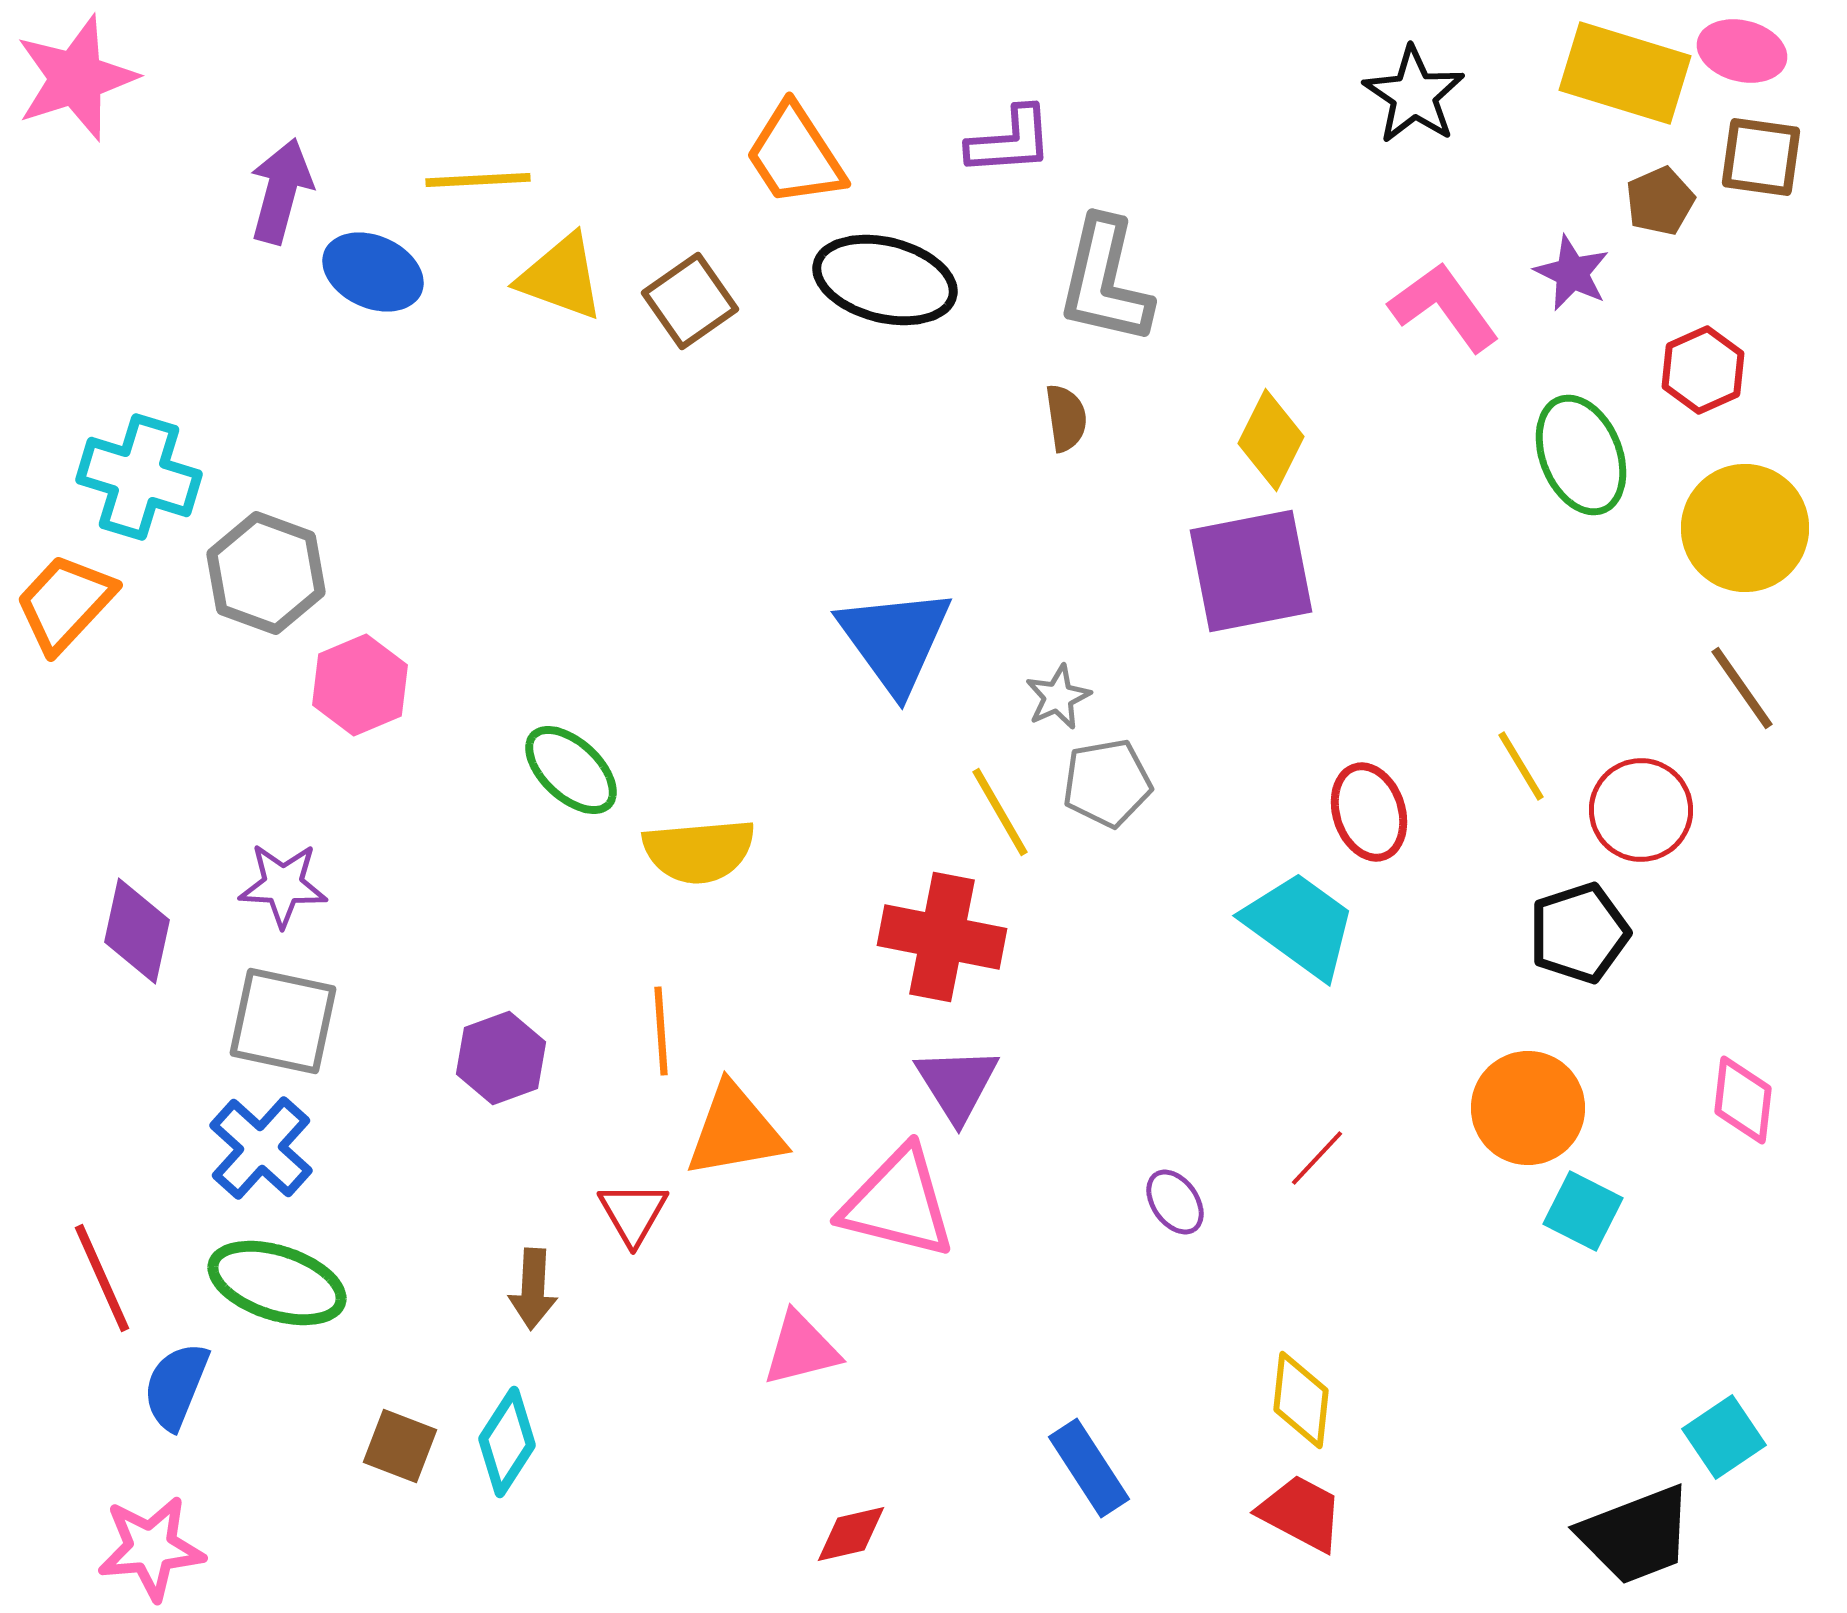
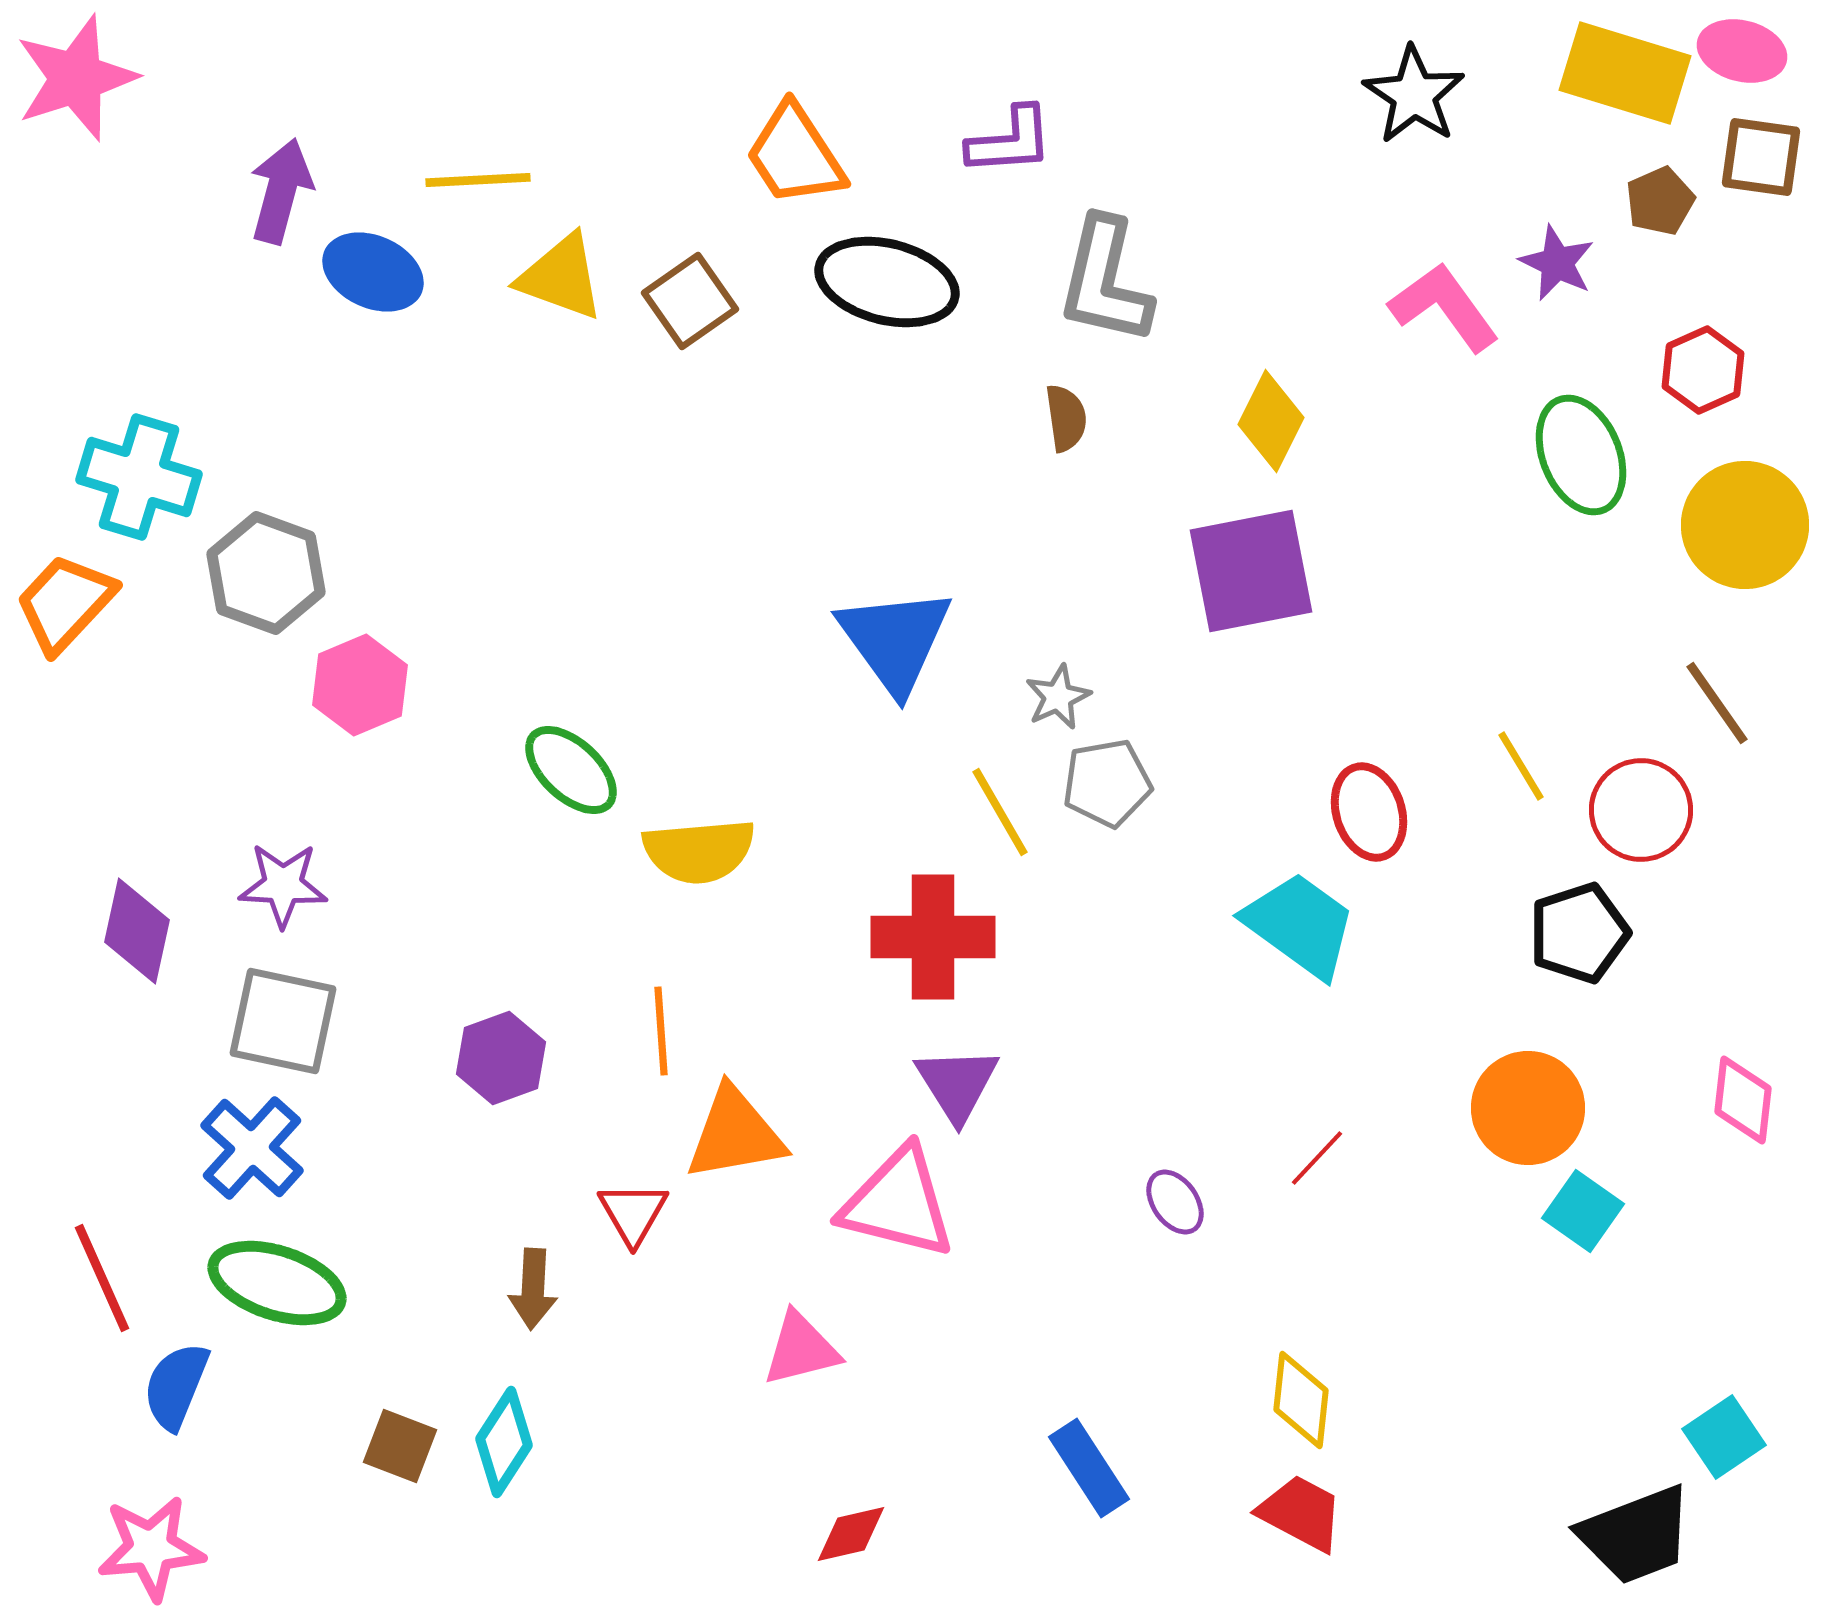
purple star at (1572, 273): moved 15 px left, 10 px up
black ellipse at (885, 280): moved 2 px right, 2 px down
yellow diamond at (1271, 440): moved 19 px up
yellow circle at (1745, 528): moved 3 px up
brown line at (1742, 688): moved 25 px left, 15 px down
red cross at (942, 937): moved 9 px left; rotated 11 degrees counterclockwise
orange triangle at (735, 1131): moved 3 px down
blue cross at (261, 1148): moved 9 px left
cyan square at (1583, 1211): rotated 8 degrees clockwise
cyan diamond at (507, 1442): moved 3 px left
